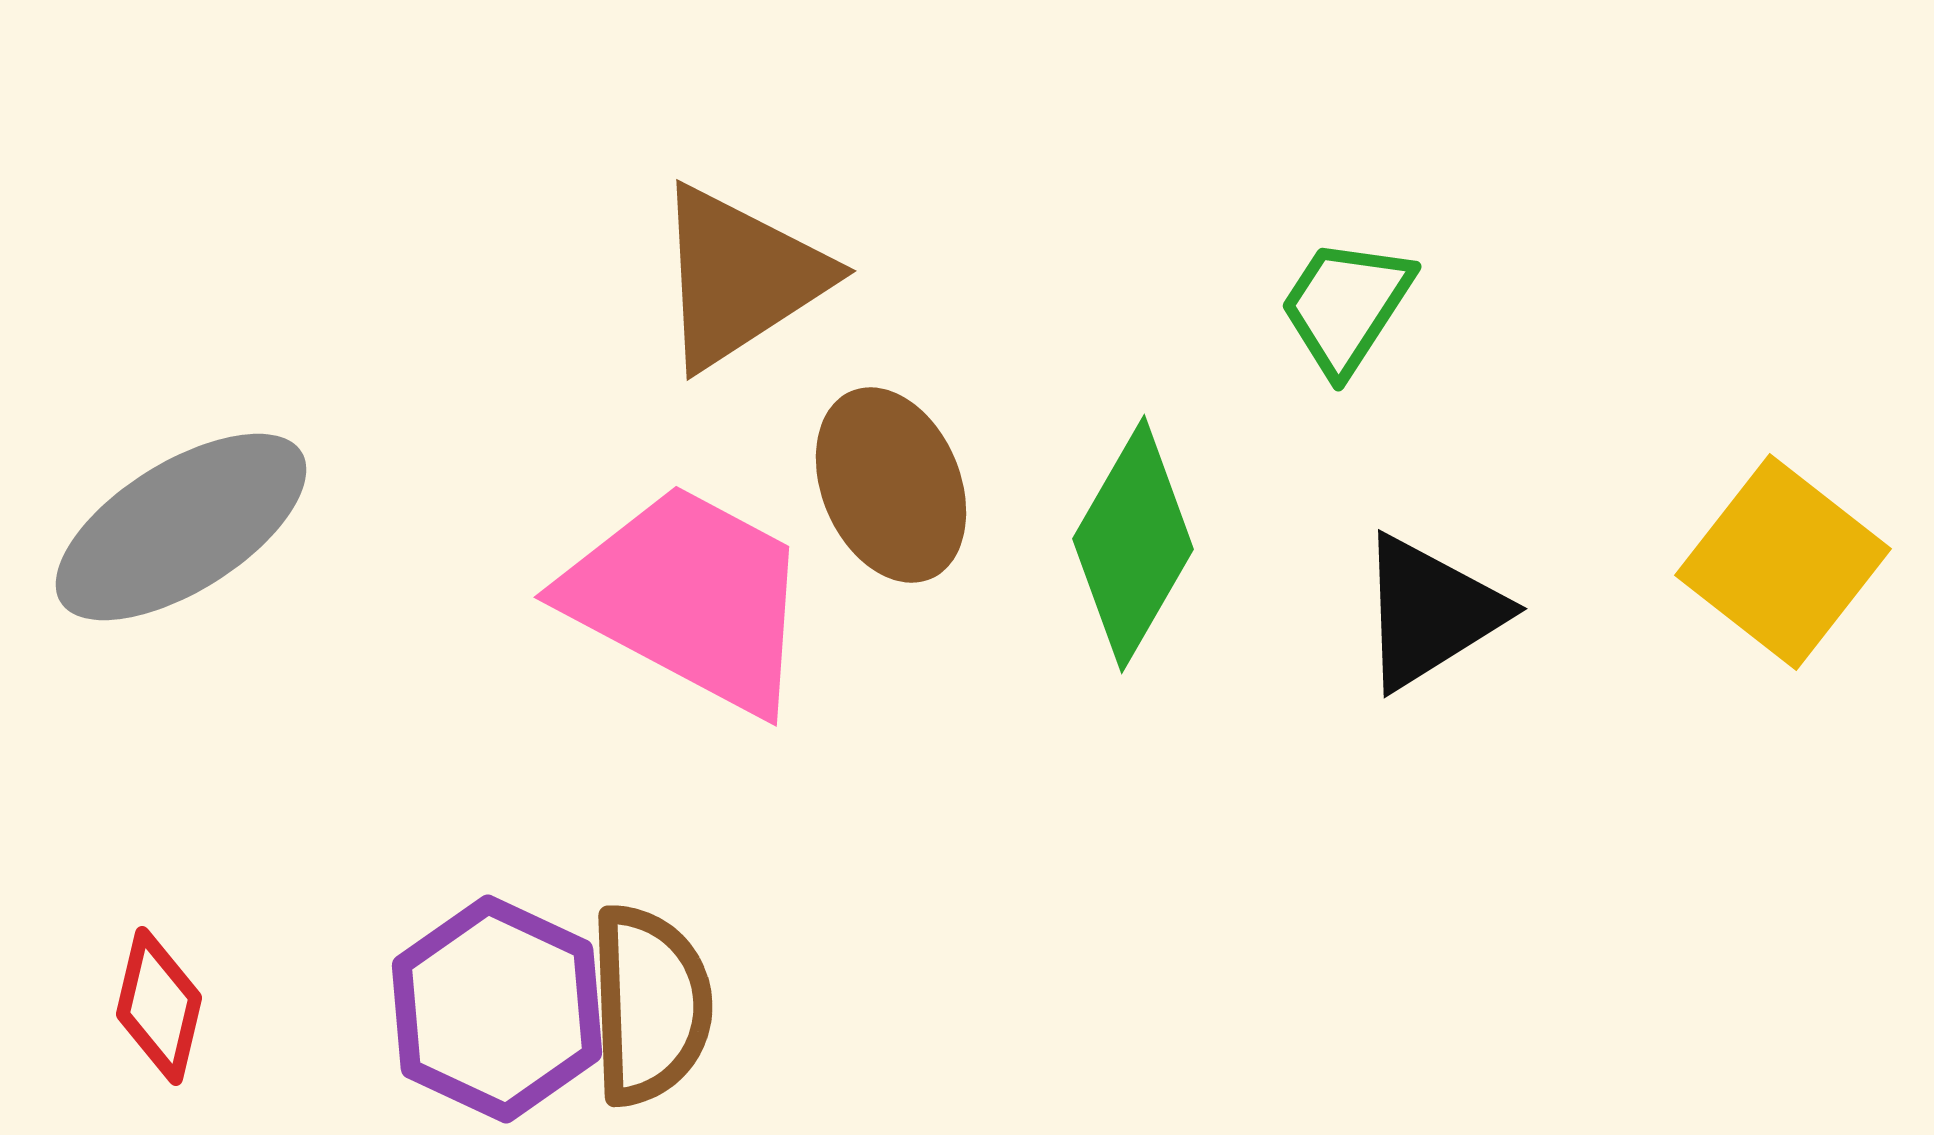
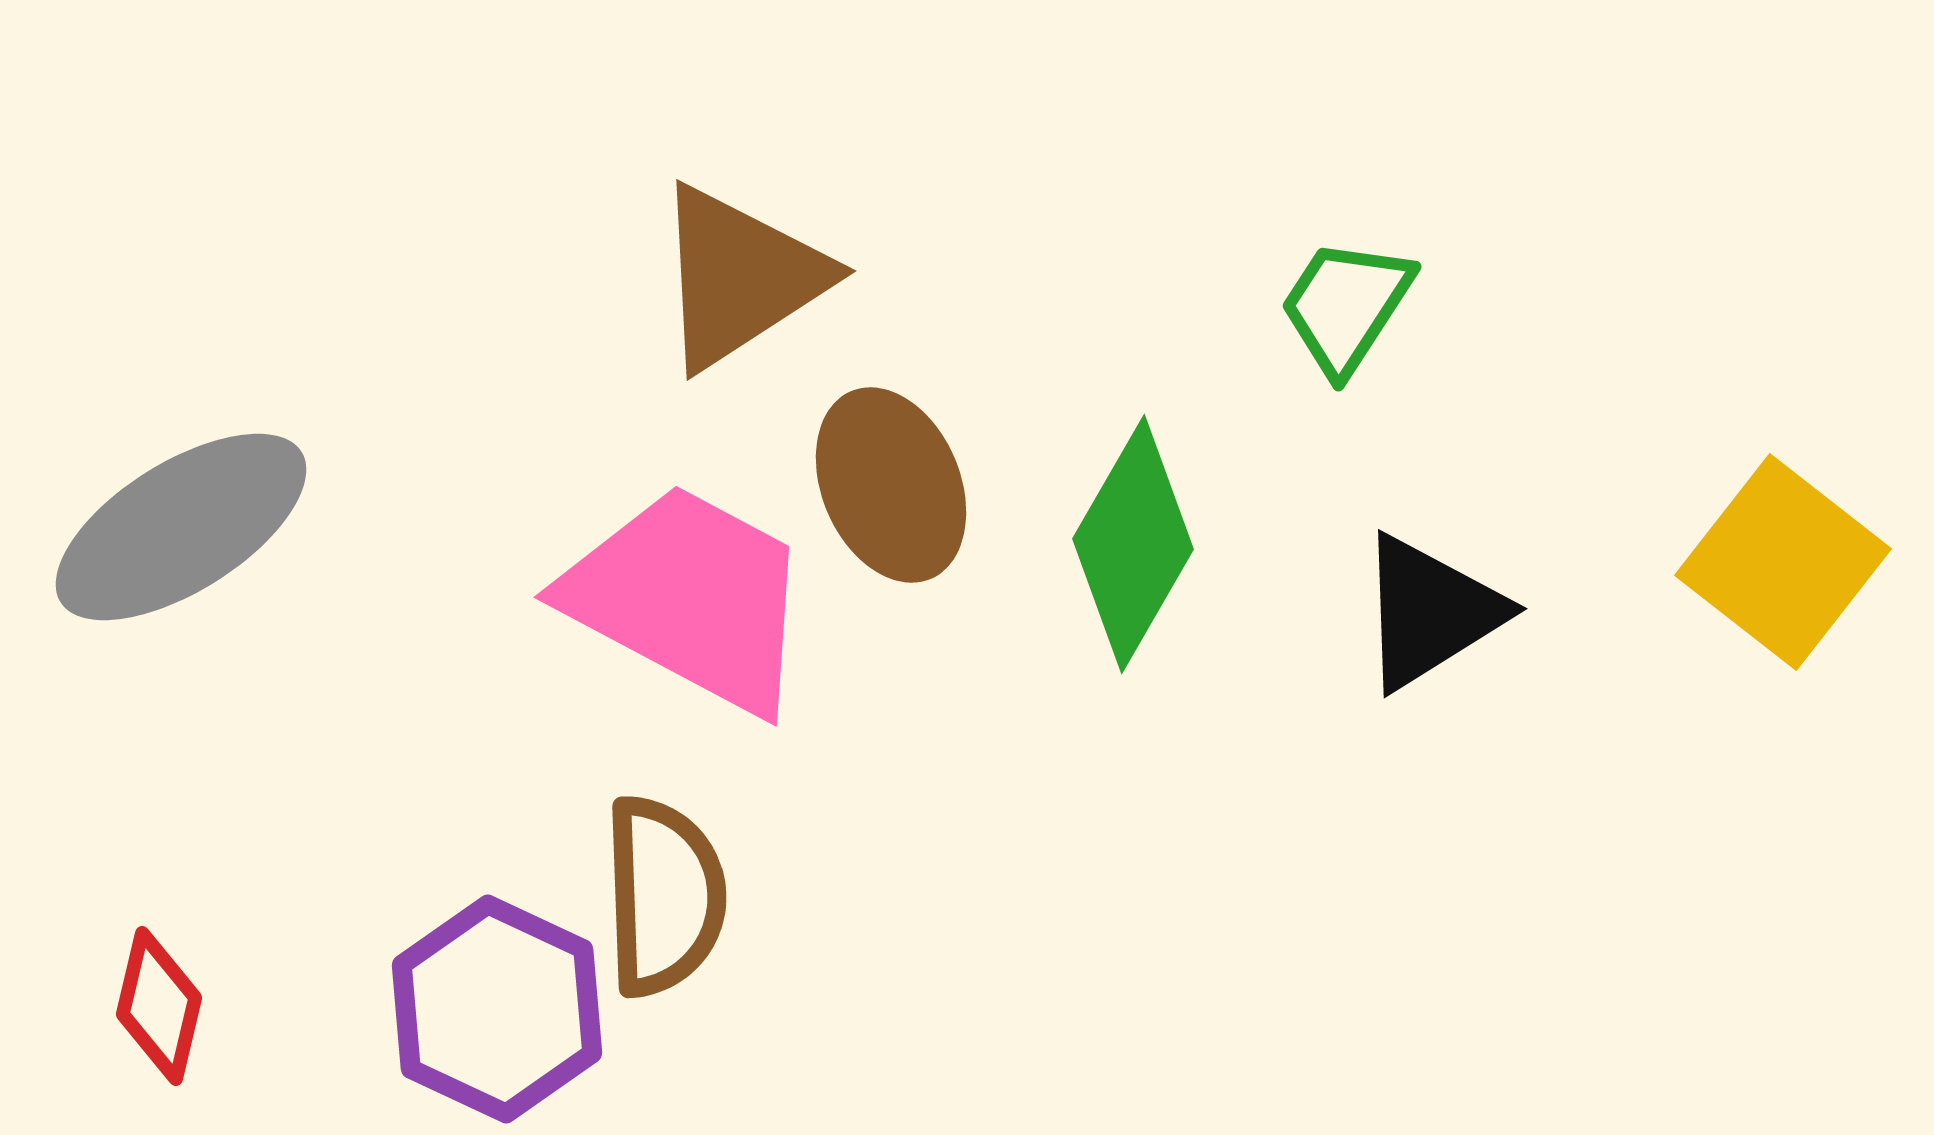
brown semicircle: moved 14 px right, 109 px up
